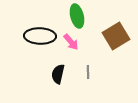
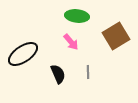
green ellipse: rotated 70 degrees counterclockwise
black ellipse: moved 17 px left, 18 px down; rotated 36 degrees counterclockwise
black semicircle: rotated 144 degrees clockwise
